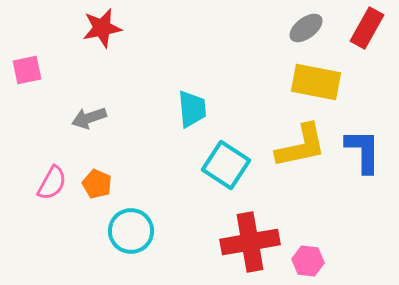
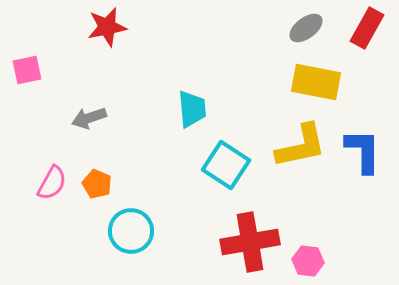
red star: moved 5 px right, 1 px up
